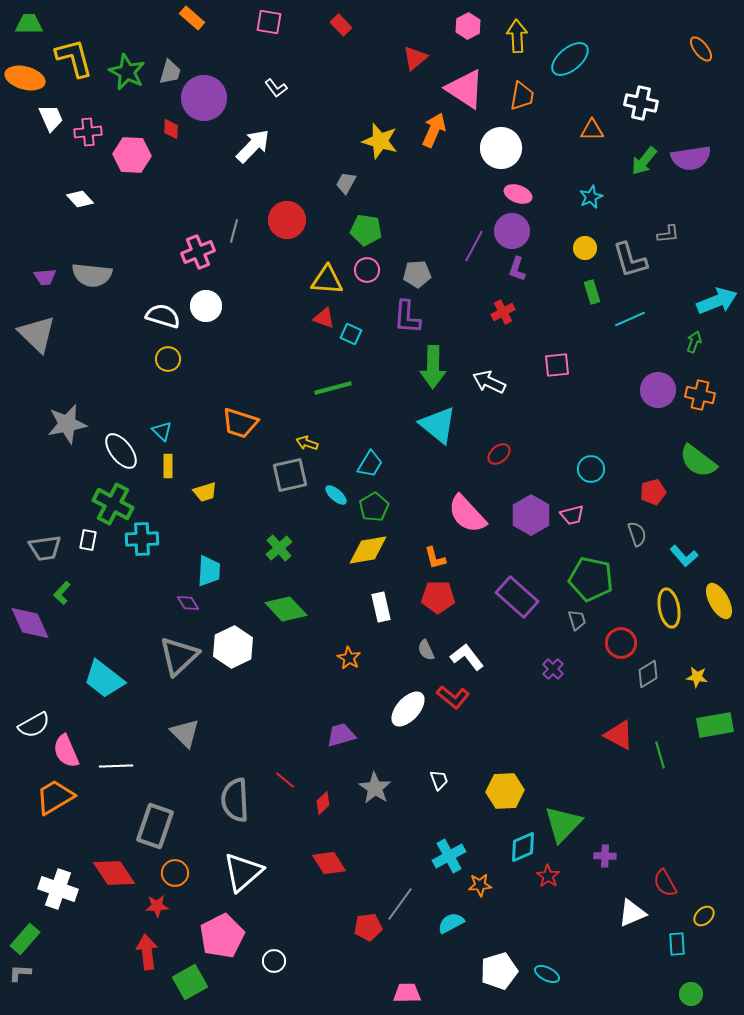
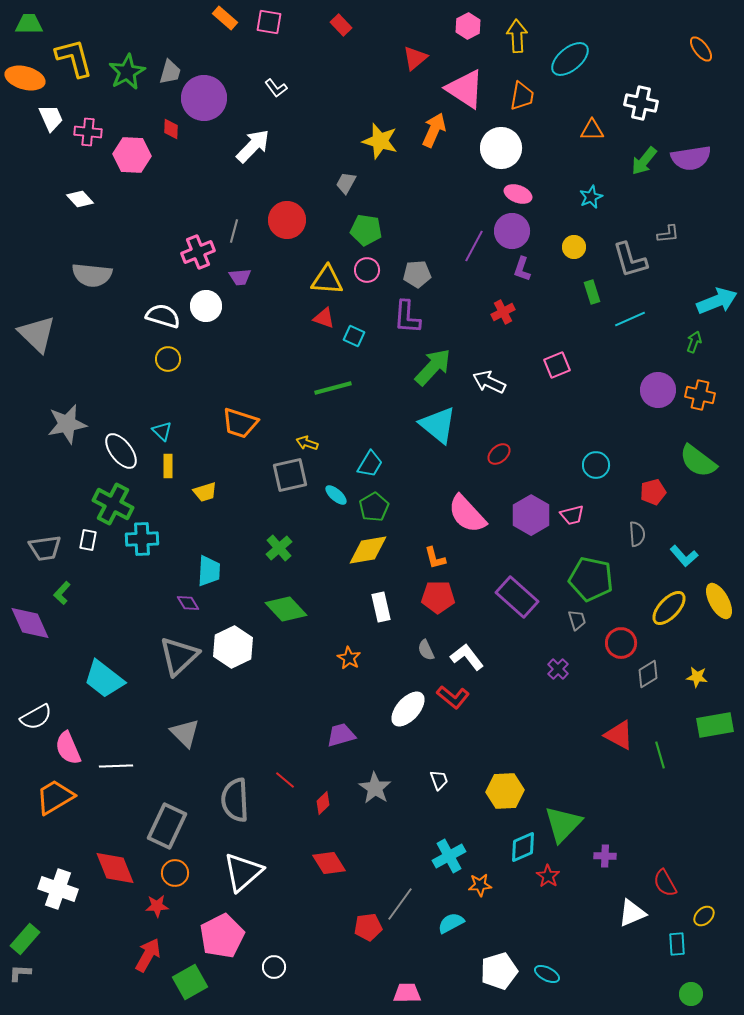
orange rectangle at (192, 18): moved 33 px right
green star at (127, 72): rotated 18 degrees clockwise
pink cross at (88, 132): rotated 12 degrees clockwise
yellow circle at (585, 248): moved 11 px left, 1 px up
purple L-shape at (517, 269): moved 5 px right
purple trapezoid at (45, 277): moved 195 px right
cyan square at (351, 334): moved 3 px right, 2 px down
pink square at (557, 365): rotated 16 degrees counterclockwise
green arrow at (433, 367): rotated 138 degrees counterclockwise
cyan circle at (591, 469): moved 5 px right, 4 px up
gray semicircle at (637, 534): rotated 15 degrees clockwise
yellow ellipse at (669, 608): rotated 54 degrees clockwise
purple cross at (553, 669): moved 5 px right
white semicircle at (34, 725): moved 2 px right, 8 px up
pink semicircle at (66, 751): moved 2 px right, 3 px up
gray rectangle at (155, 826): moved 12 px right; rotated 6 degrees clockwise
red diamond at (114, 873): moved 1 px right, 5 px up; rotated 12 degrees clockwise
red arrow at (147, 952): moved 1 px right, 3 px down; rotated 36 degrees clockwise
white circle at (274, 961): moved 6 px down
